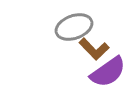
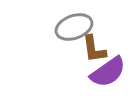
brown L-shape: rotated 36 degrees clockwise
